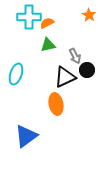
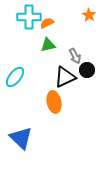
cyan ellipse: moved 1 px left, 3 px down; rotated 20 degrees clockwise
orange ellipse: moved 2 px left, 2 px up
blue triangle: moved 5 px left, 2 px down; rotated 40 degrees counterclockwise
